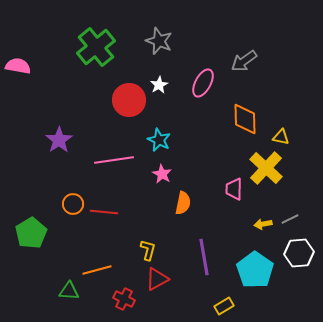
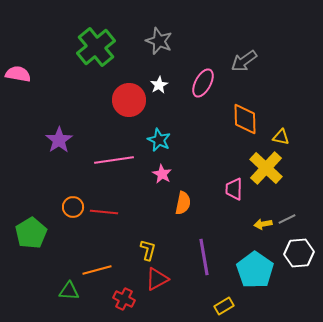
pink semicircle: moved 8 px down
orange circle: moved 3 px down
gray line: moved 3 px left
